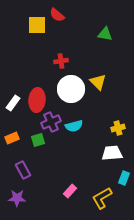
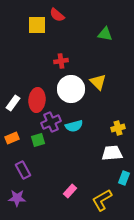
yellow L-shape: moved 2 px down
